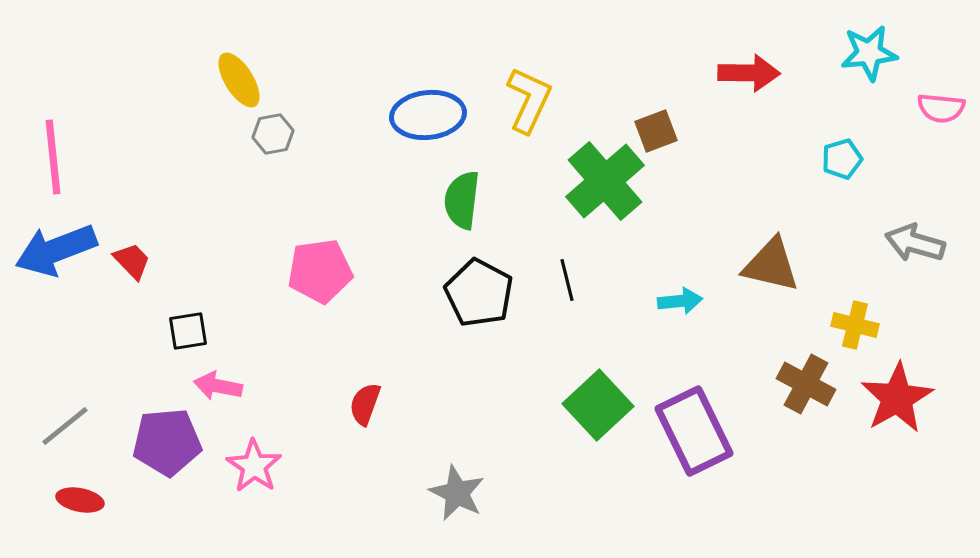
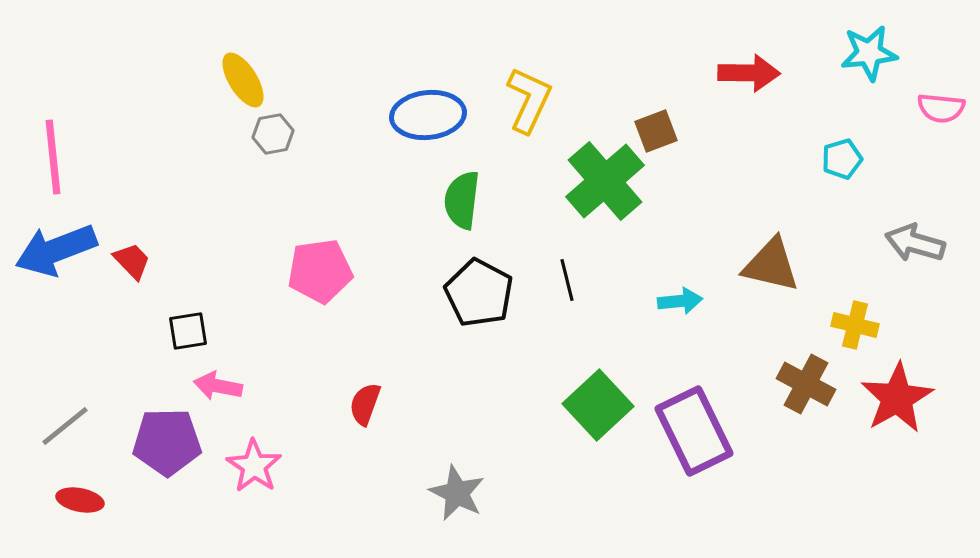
yellow ellipse: moved 4 px right
purple pentagon: rotated 4 degrees clockwise
